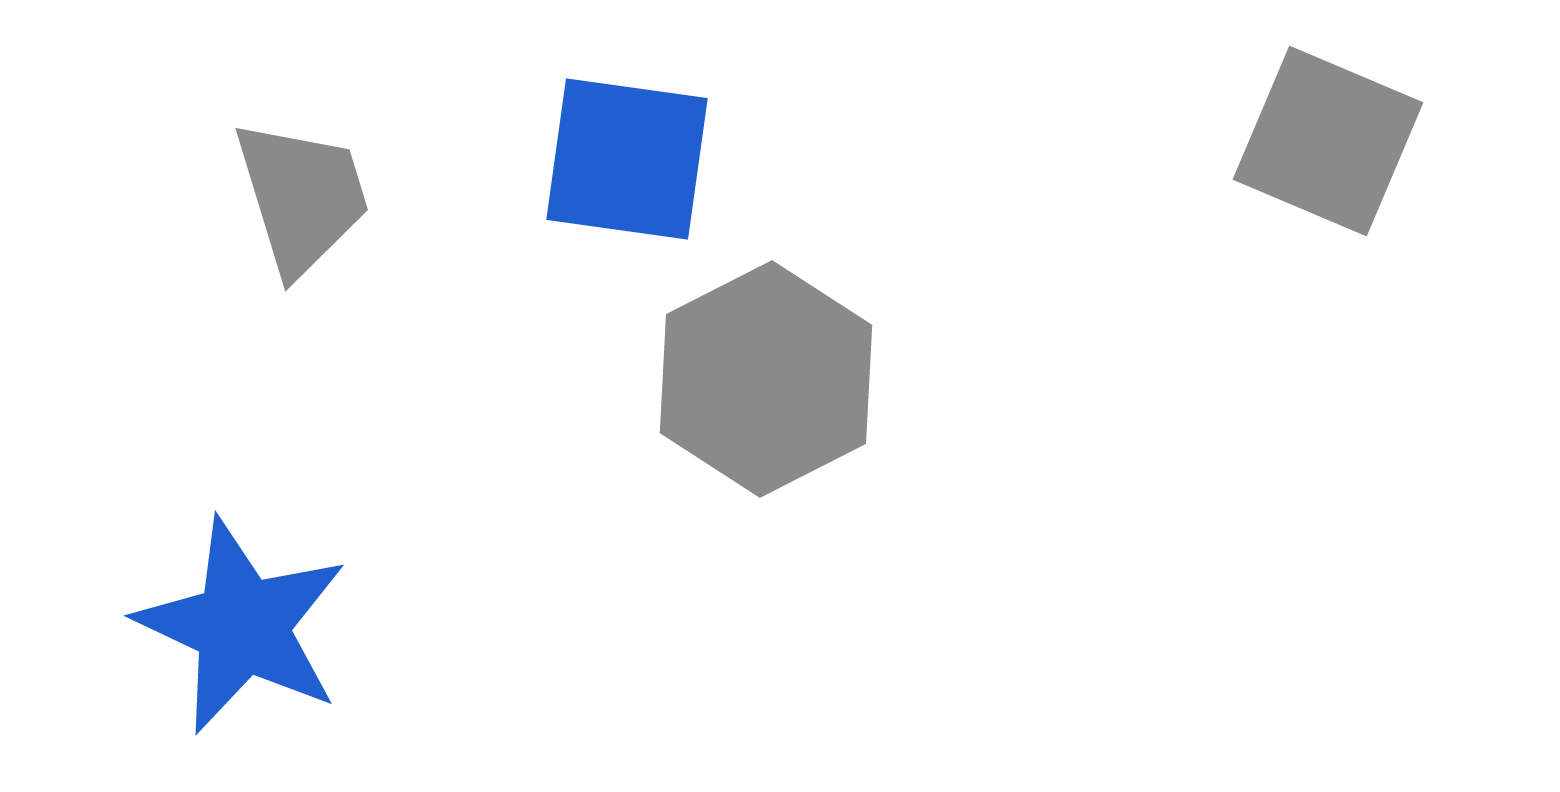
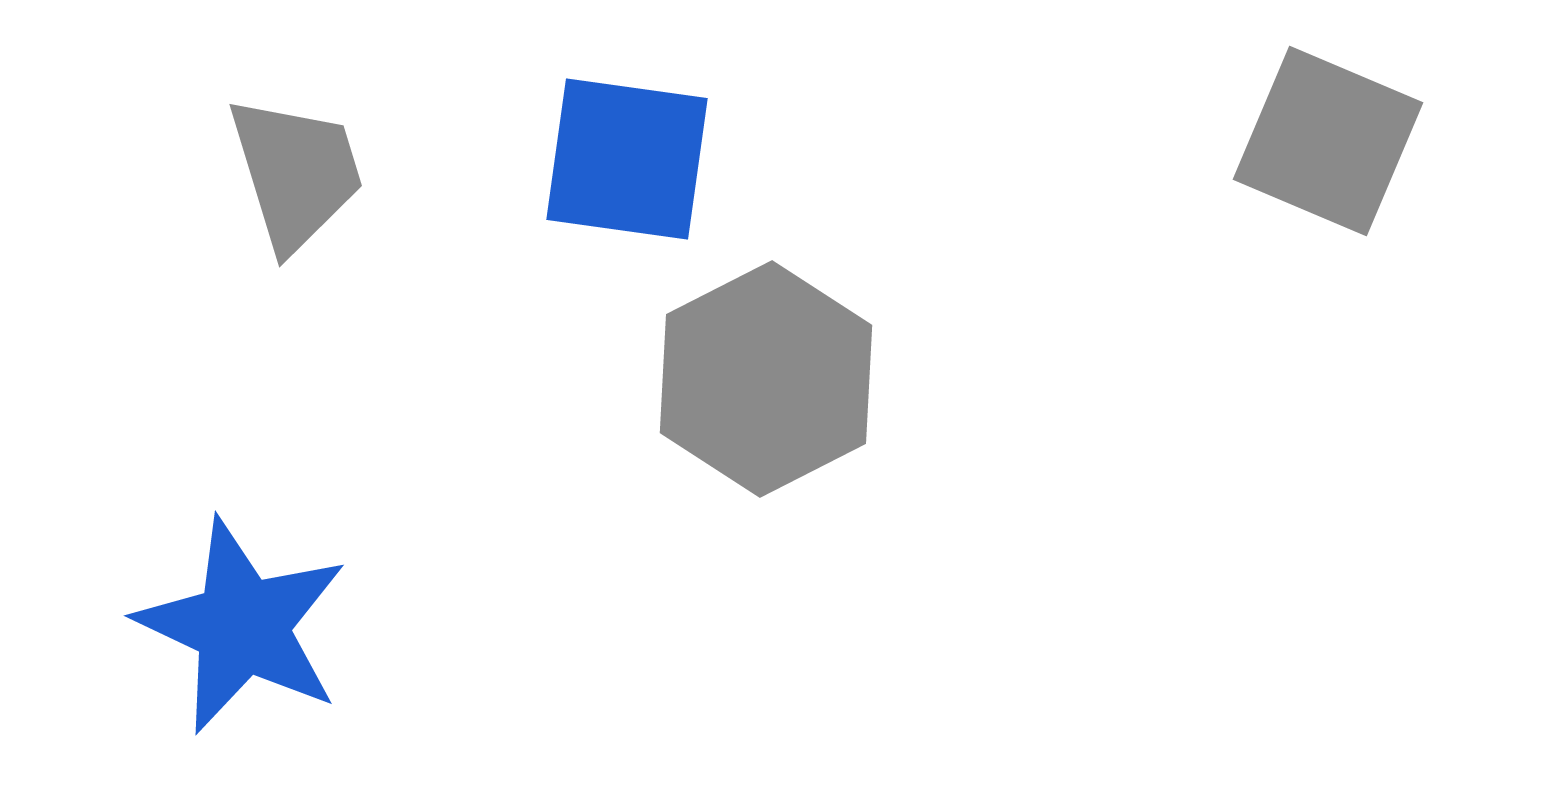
gray trapezoid: moved 6 px left, 24 px up
